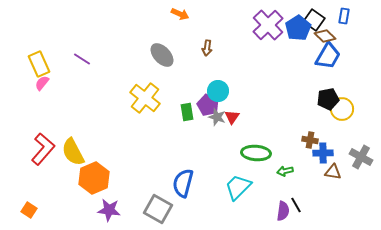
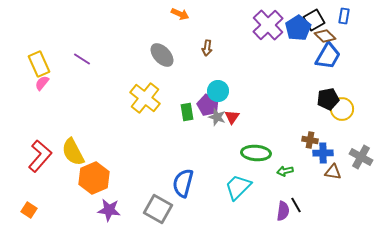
black square: rotated 25 degrees clockwise
red L-shape: moved 3 px left, 7 px down
